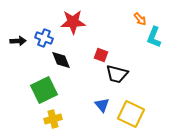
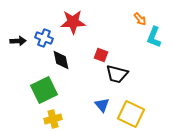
black diamond: rotated 10 degrees clockwise
